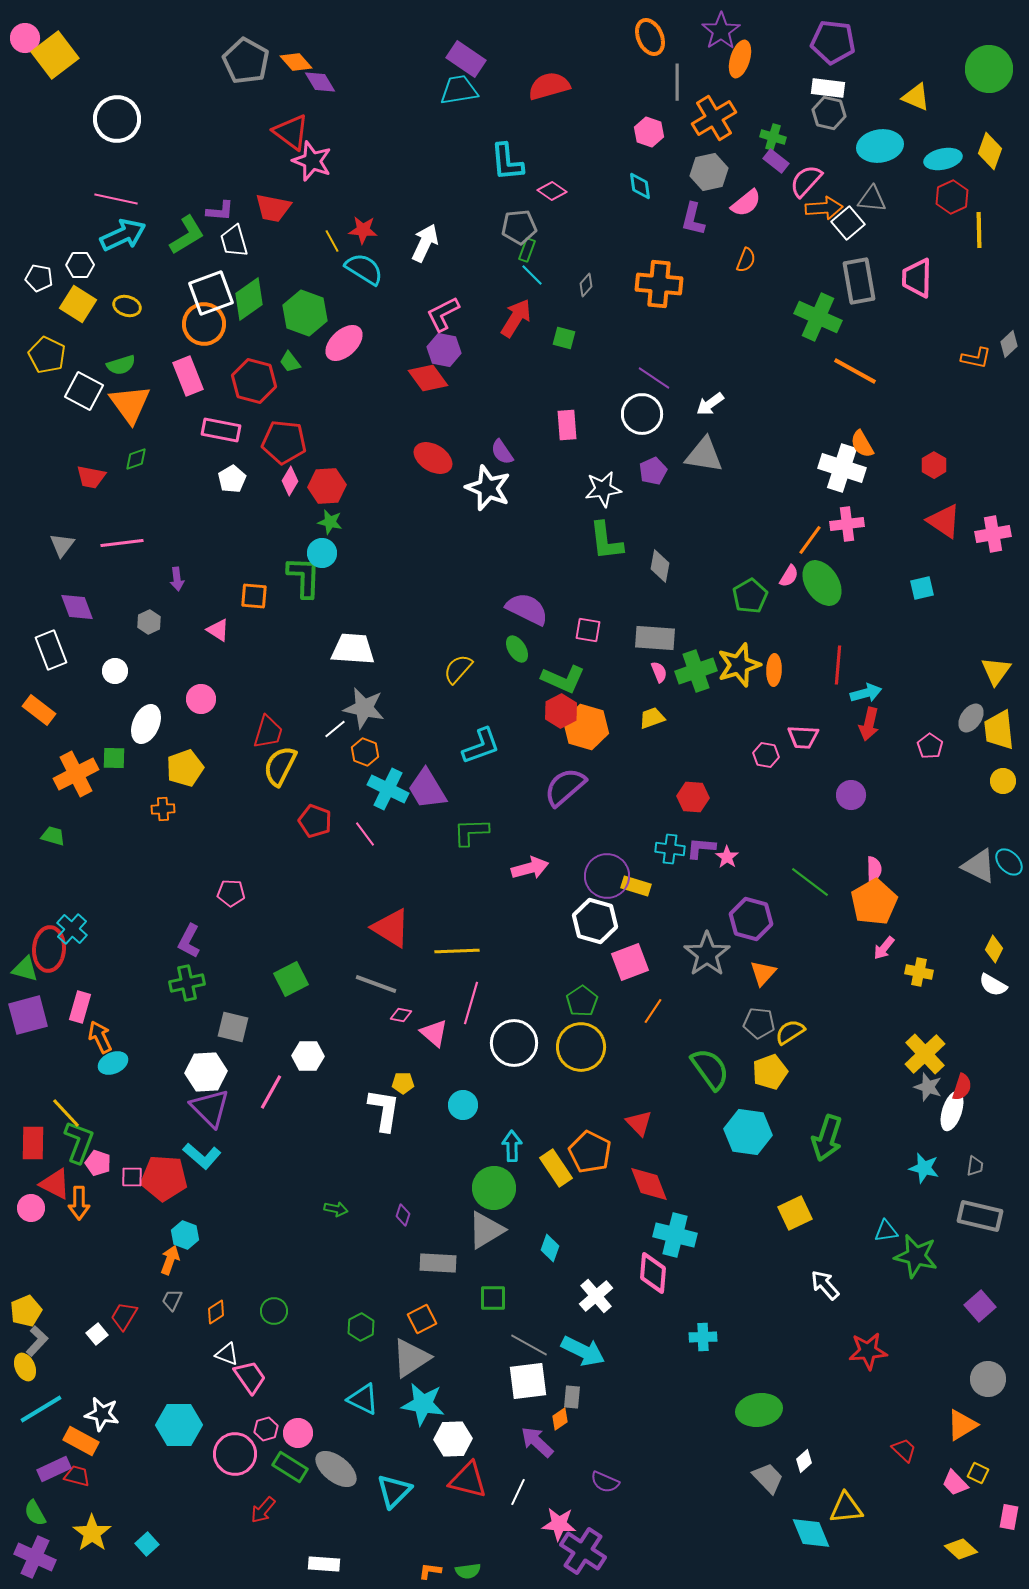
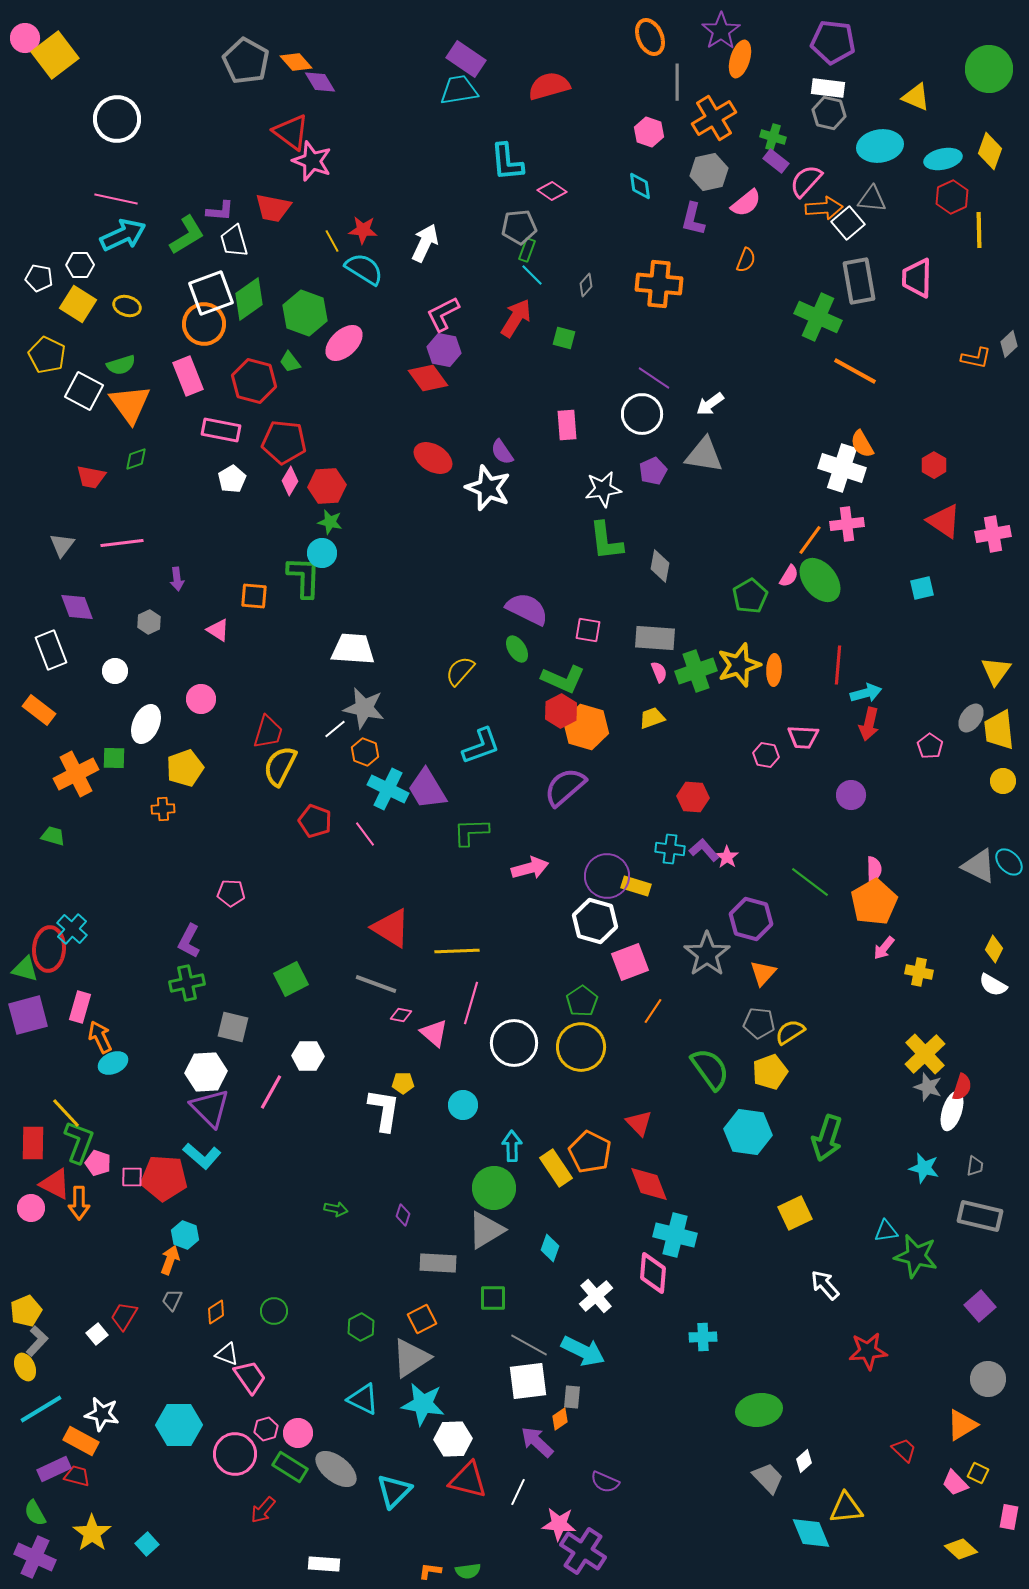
green ellipse at (822, 583): moved 2 px left, 3 px up; rotated 6 degrees counterclockwise
yellow semicircle at (458, 669): moved 2 px right, 2 px down
purple L-shape at (701, 848): moved 3 px right, 2 px down; rotated 44 degrees clockwise
